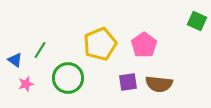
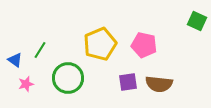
pink pentagon: rotated 25 degrees counterclockwise
